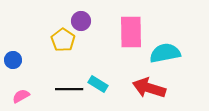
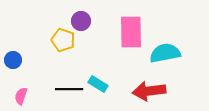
yellow pentagon: rotated 15 degrees counterclockwise
red arrow: moved 3 px down; rotated 24 degrees counterclockwise
pink semicircle: rotated 42 degrees counterclockwise
